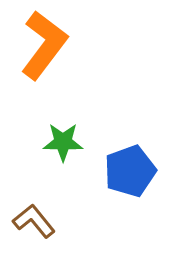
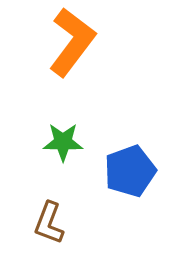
orange L-shape: moved 28 px right, 3 px up
brown L-shape: moved 15 px right, 2 px down; rotated 120 degrees counterclockwise
